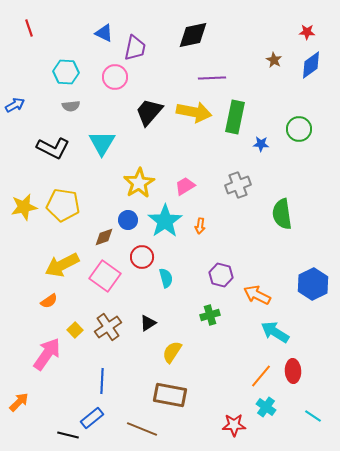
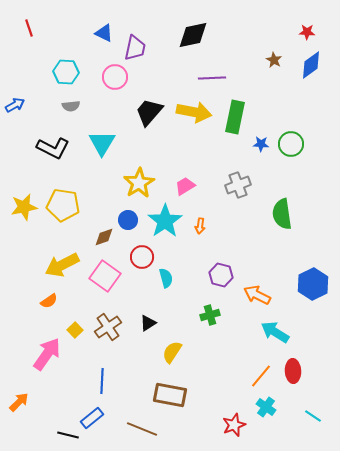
green circle at (299, 129): moved 8 px left, 15 px down
red star at (234, 425): rotated 20 degrees counterclockwise
